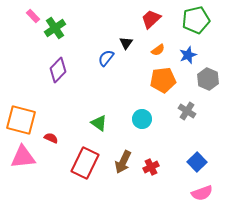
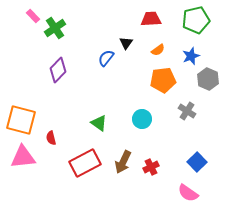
red trapezoid: rotated 40 degrees clockwise
blue star: moved 3 px right, 1 px down
red semicircle: rotated 128 degrees counterclockwise
red rectangle: rotated 36 degrees clockwise
pink semicircle: moved 14 px left; rotated 55 degrees clockwise
